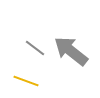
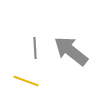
gray line: rotated 50 degrees clockwise
